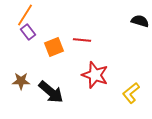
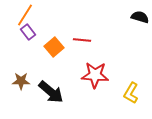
black semicircle: moved 4 px up
orange square: rotated 18 degrees counterclockwise
red star: rotated 16 degrees counterclockwise
yellow L-shape: rotated 20 degrees counterclockwise
